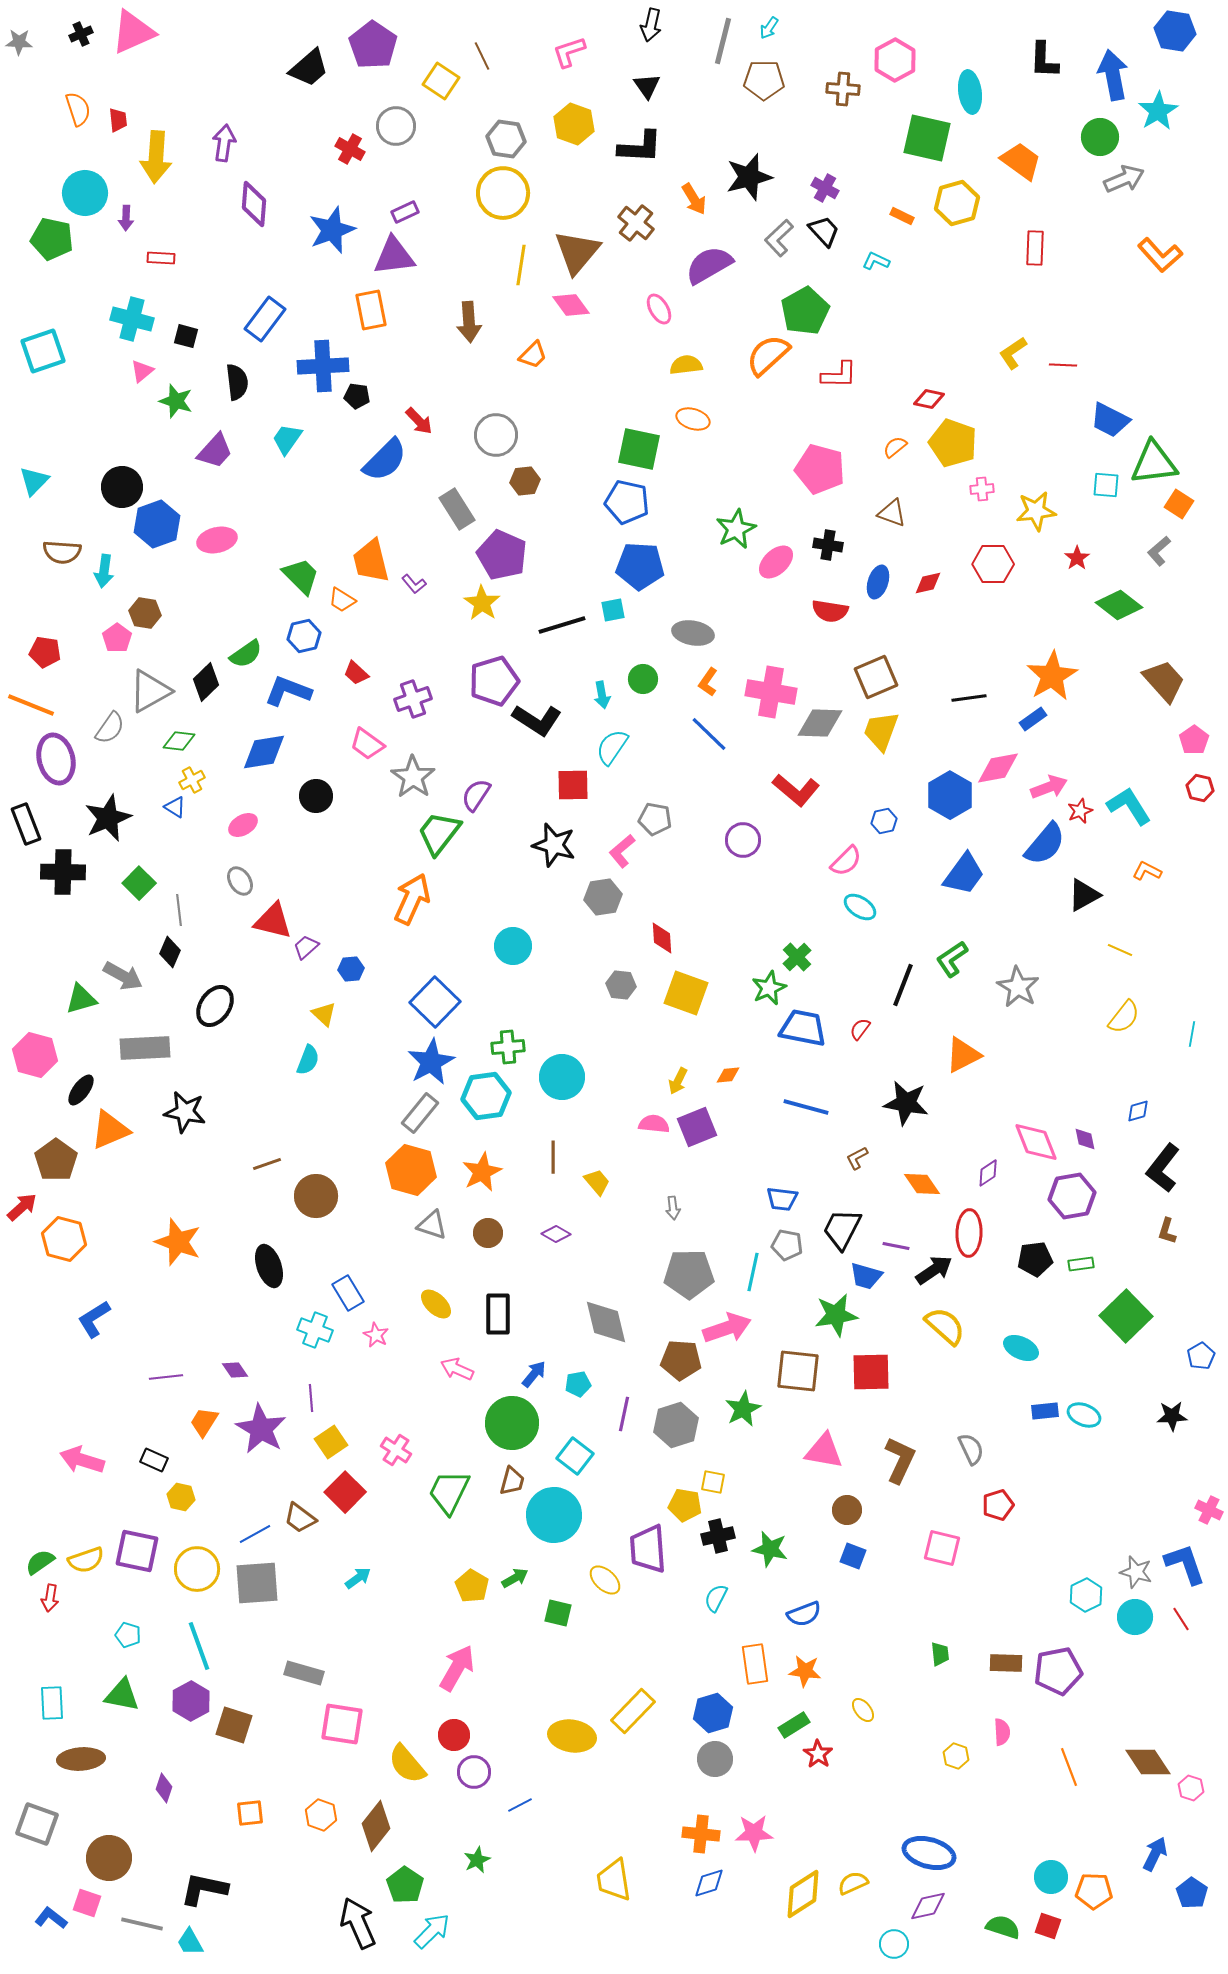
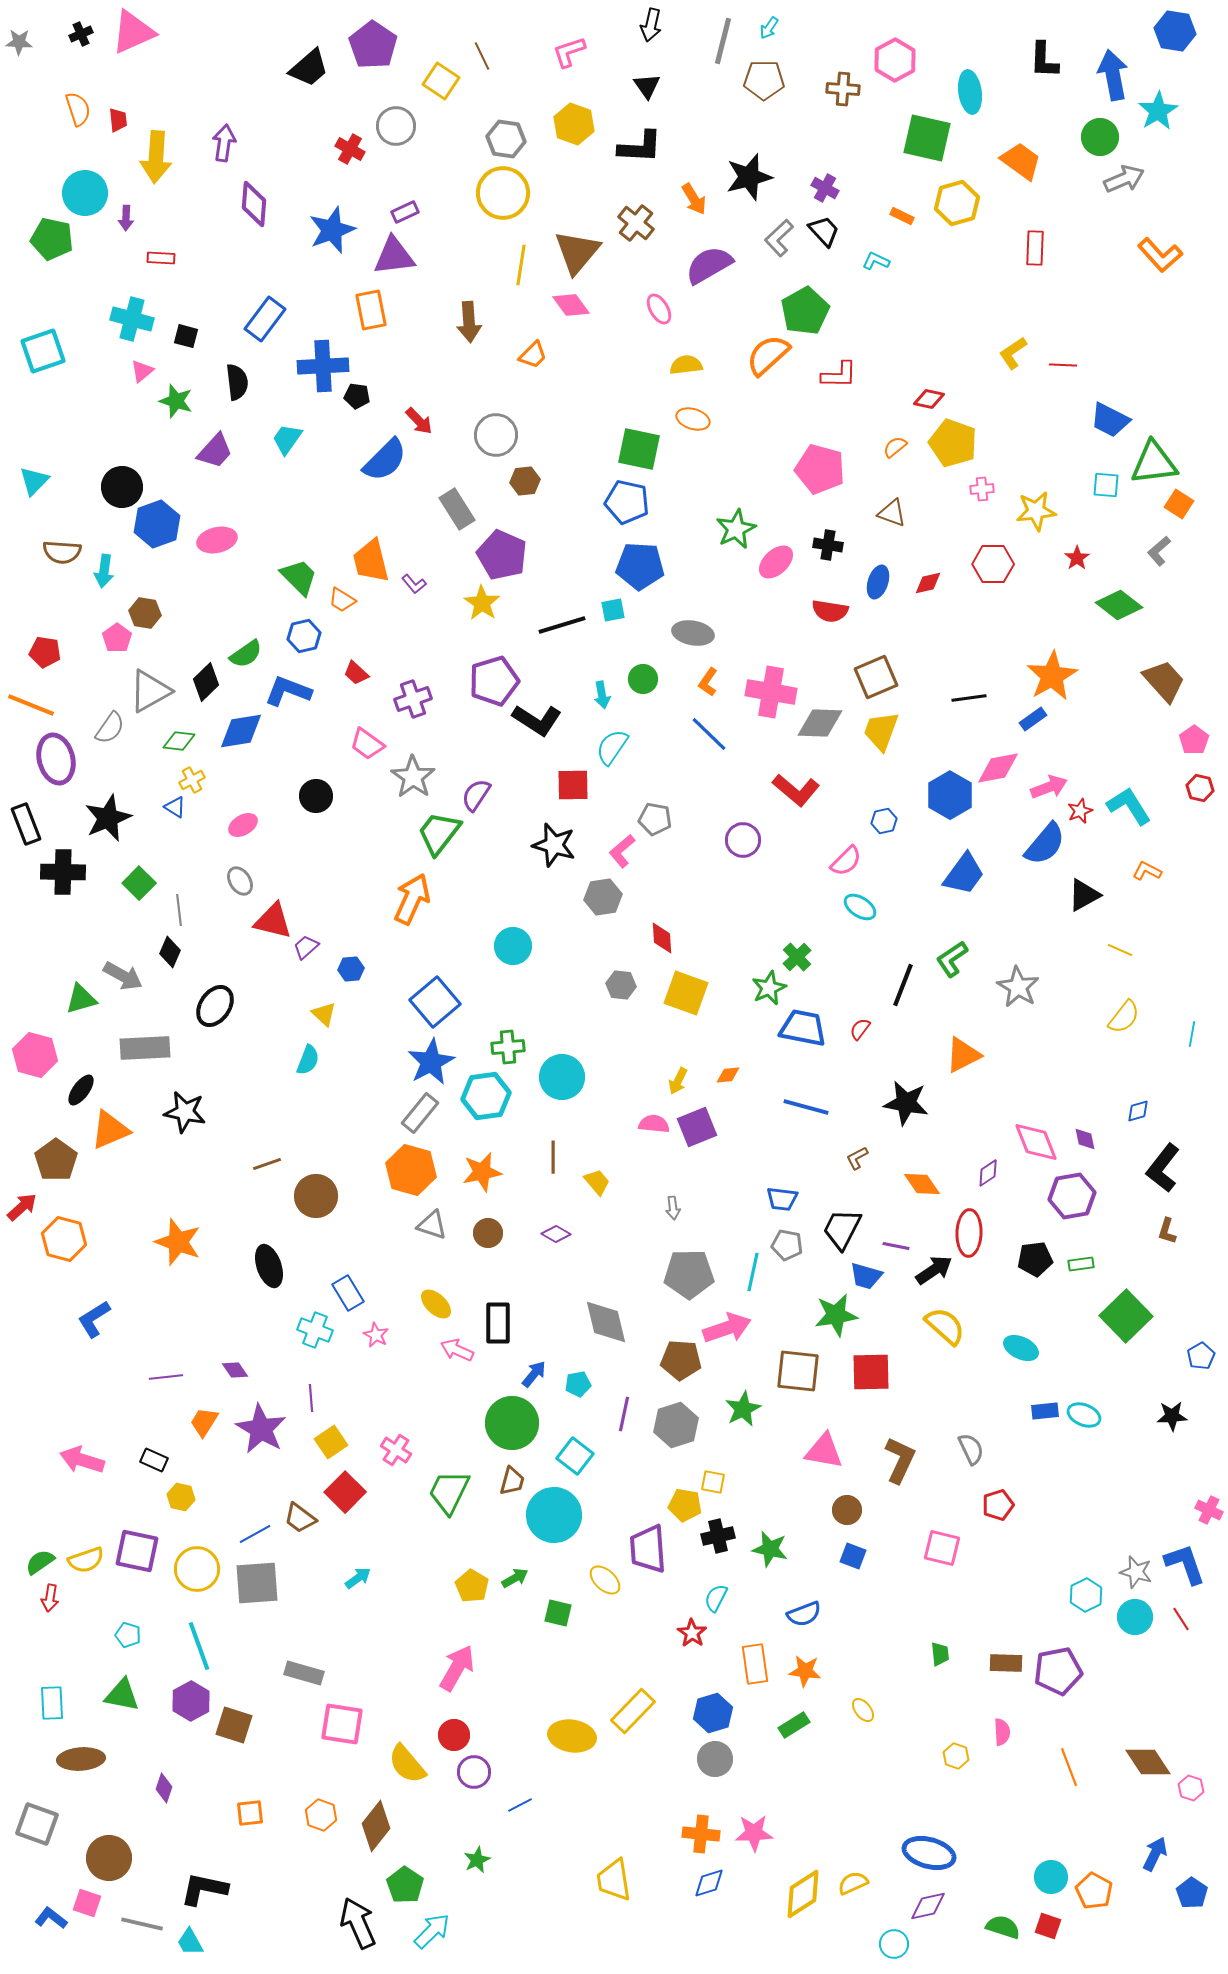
green trapezoid at (301, 576): moved 2 px left, 1 px down
blue diamond at (264, 752): moved 23 px left, 21 px up
blue square at (435, 1002): rotated 6 degrees clockwise
orange star at (482, 1172): rotated 15 degrees clockwise
black rectangle at (498, 1314): moved 9 px down
pink arrow at (457, 1369): moved 19 px up
red star at (818, 1754): moved 126 px left, 121 px up
orange pentagon at (1094, 1891): rotated 27 degrees clockwise
